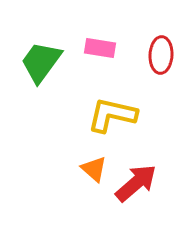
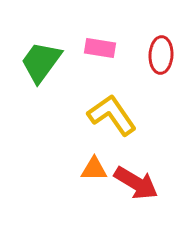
yellow L-shape: rotated 42 degrees clockwise
orange triangle: rotated 40 degrees counterclockwise
red arrow: rotated 72 degrees clockwise
